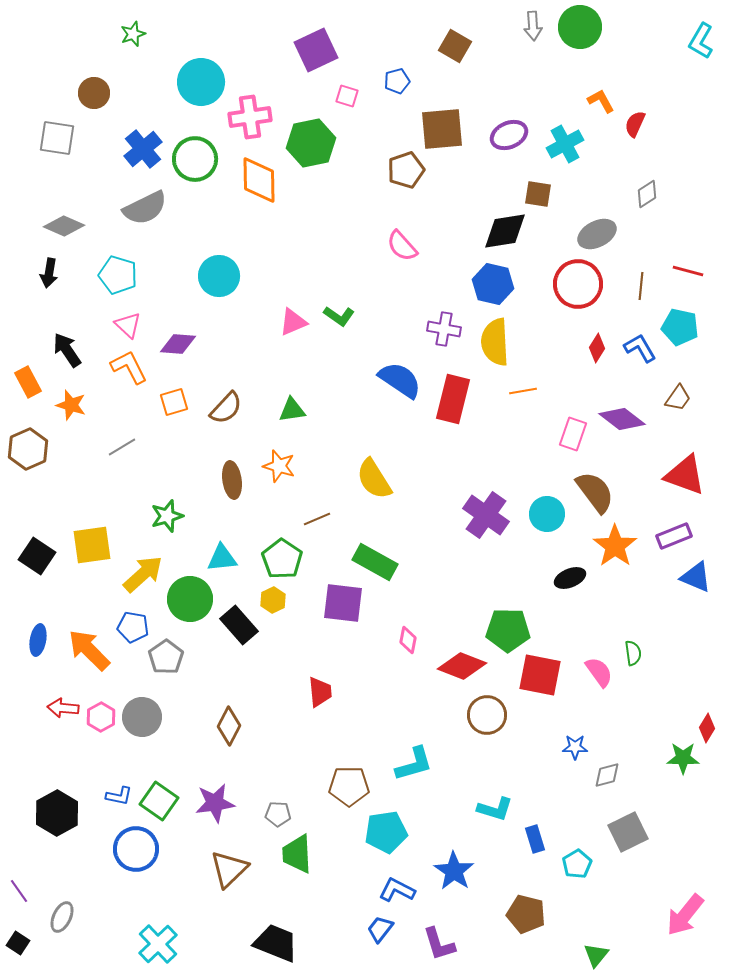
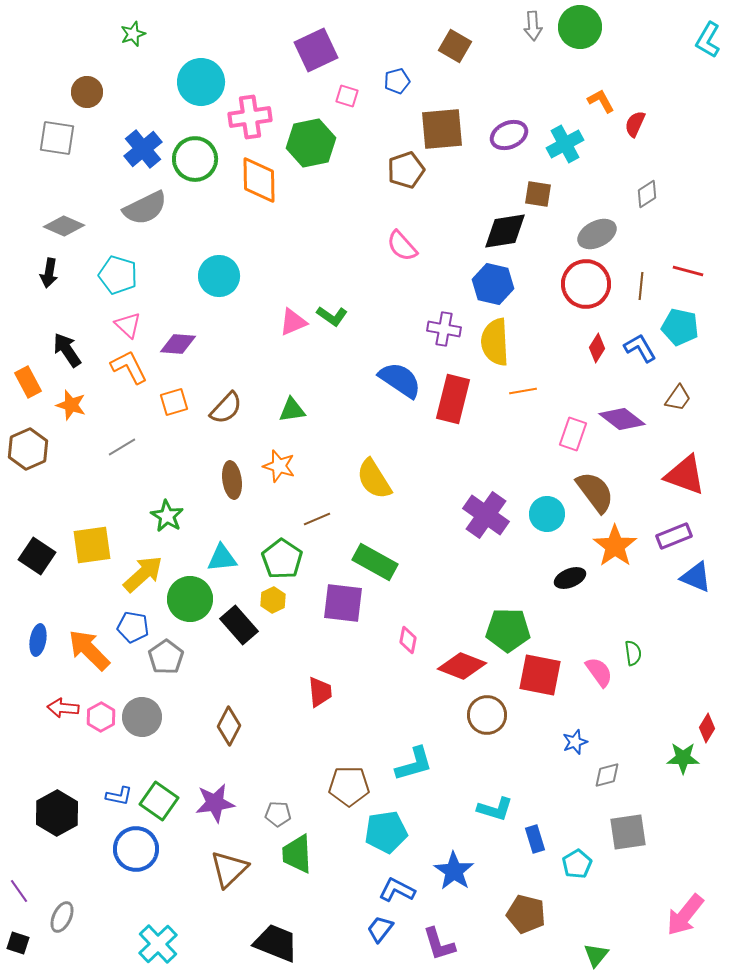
cyan L-shape at (701, 41): moved 7 px right, 1 px up
brown circle at (94, 93): moved 7 px left, 1 px up
red circle at (578, 284): moved 8 px right
green L-shape at (339, 316): moved 7 px left
green star at (167, 516): rotated 24 degrees counterclockwise
blue star at (575, 747): moved 5 px up; rotated 20 degrees counterclockwise
gray square at (628, 832): rotated 18 degrees clockwise
black square at (18, 943): rotated 15 degrees counterclockwise
